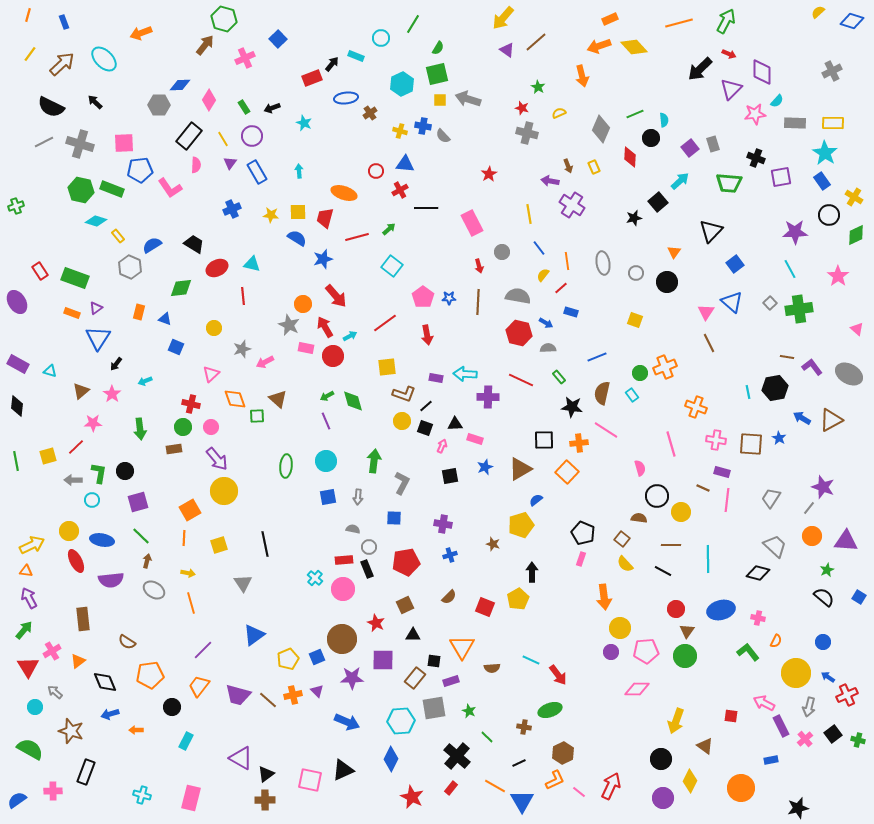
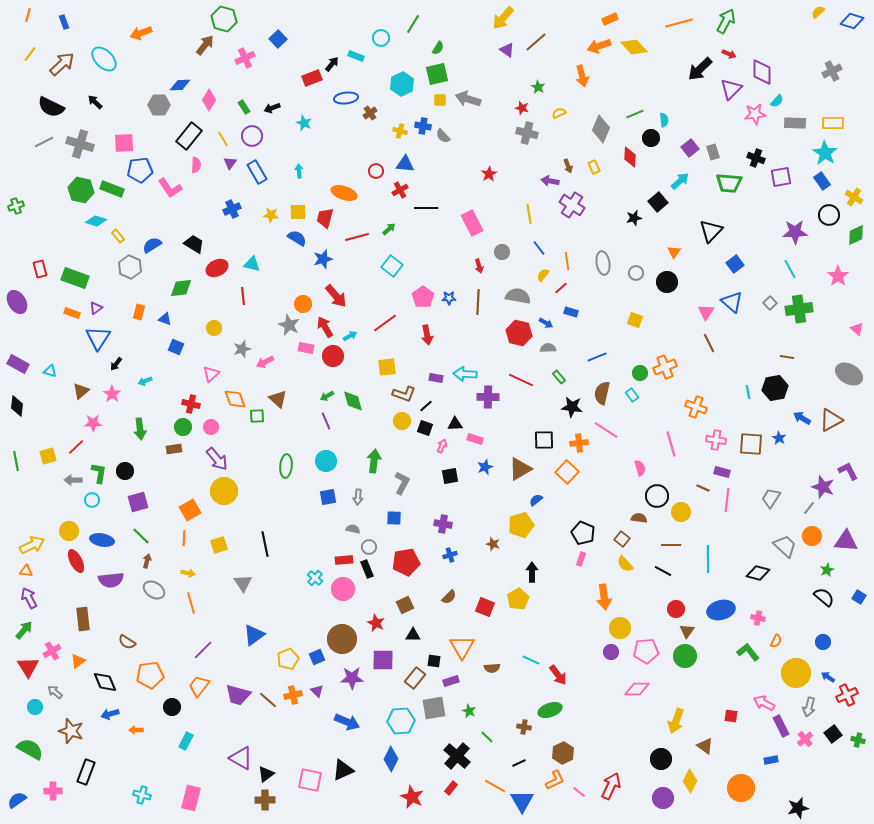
gray rectangle at (713, 144): moved 8 px down
red rectangle at (40, 271): moved 2 px up; rotated 18 degrees clockwise
purple L-shape at (812, 367): moved 36 px right, 104 px down; rotated 10 degrees clockwise
gray trapezoid at (775, 546): moved 10 px right
